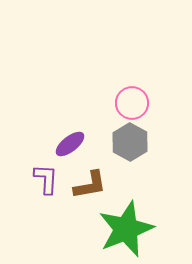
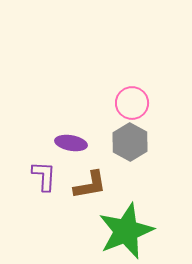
purple ellipse: moved 1 px right, 1 px up; rotated 48 degrees clockwise
purple L-shape: moved 2 px left, 3 px up
green star: moved 2 px down
